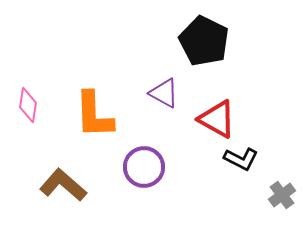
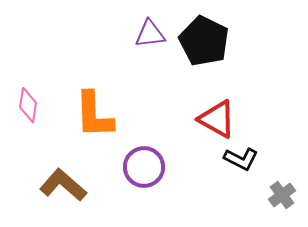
purple triangle: moved 14 px left, 59 px up; rotated 36 degrees counterclockwise
